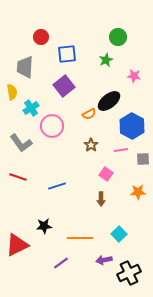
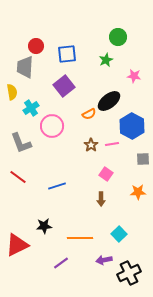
red circle: moved 5 px left, 9 px down
gray L-shape: rotated 15 degrees clockwise
pink line: moved 9 px left, 6 px up
red line: rotated 18 degrees clockwise
